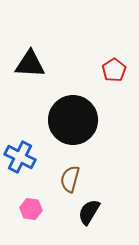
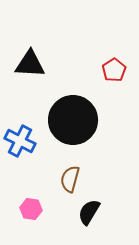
blue cross: moved 16 px up
